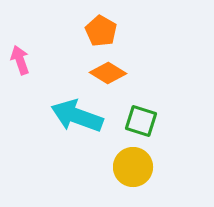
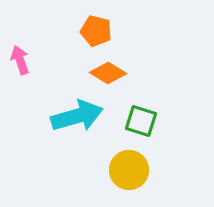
orange pentagon: moved 5 px left; rotated 16 degrees counterclockwise
cyan arrow: rotated 144 degrees clockwise
yellow circle: moved 4 px left, 3 px down
